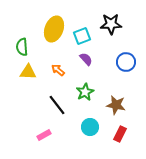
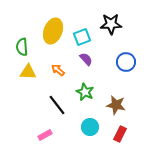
yellow ellipse: moved 1 px left, 2 px down
cyan square: moved 1 px down
green star: rotated 18 degrees counterclockwise
pink rectangle: moved 1 px right
